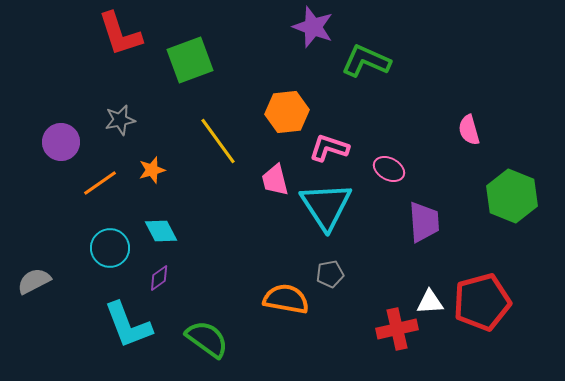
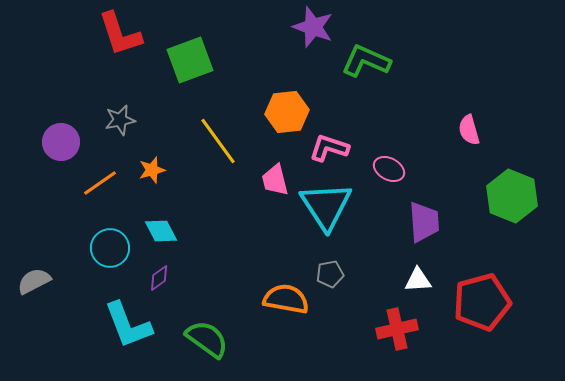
white triangle: moved 12 px left, 22 px up
